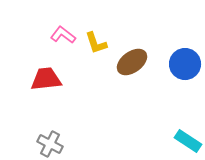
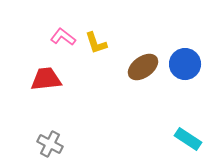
pink L-shape: moved 2 px down
brown ellipse: moved 11 px right, 5 px down
cyan rectangle: moved 2 px up
